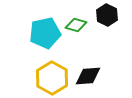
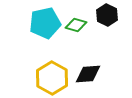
cyan pentagon: moved 10 px up
black diamond: moved 2 px up
